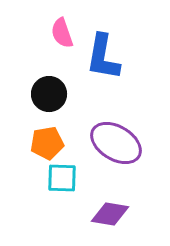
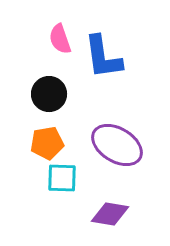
pink semicircle: moved 2 px left, 6 px down
blue L-shape: rotated 18 degrees counterclockwise
purple ellipse: moved 1 px right, 2 px down
